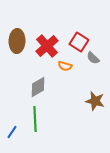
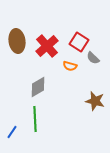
brown ellipse: rotated 10 degrees counterclockwise
orange semicircle: moved 5 px right
